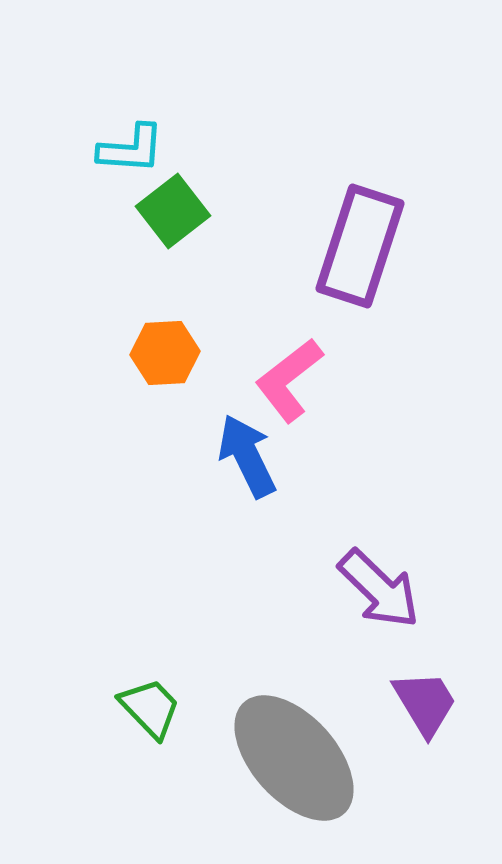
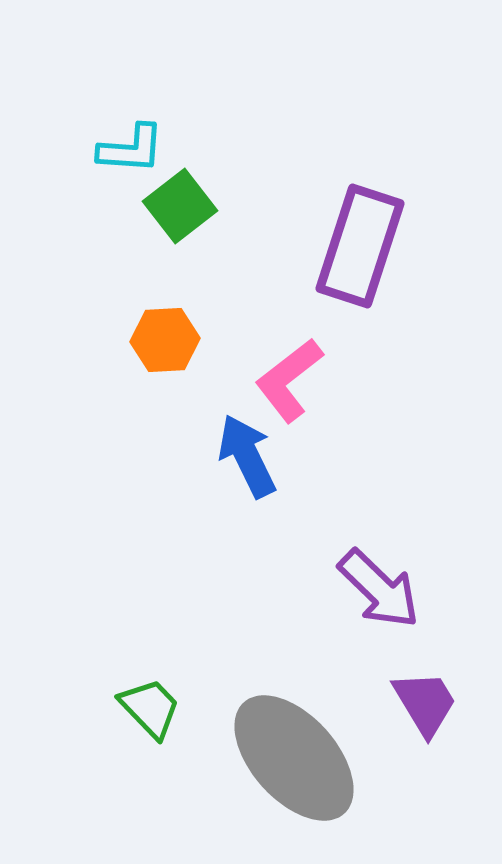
green square: moved 7 px right, 5 px up
orange hexagon: moved 13 px up
